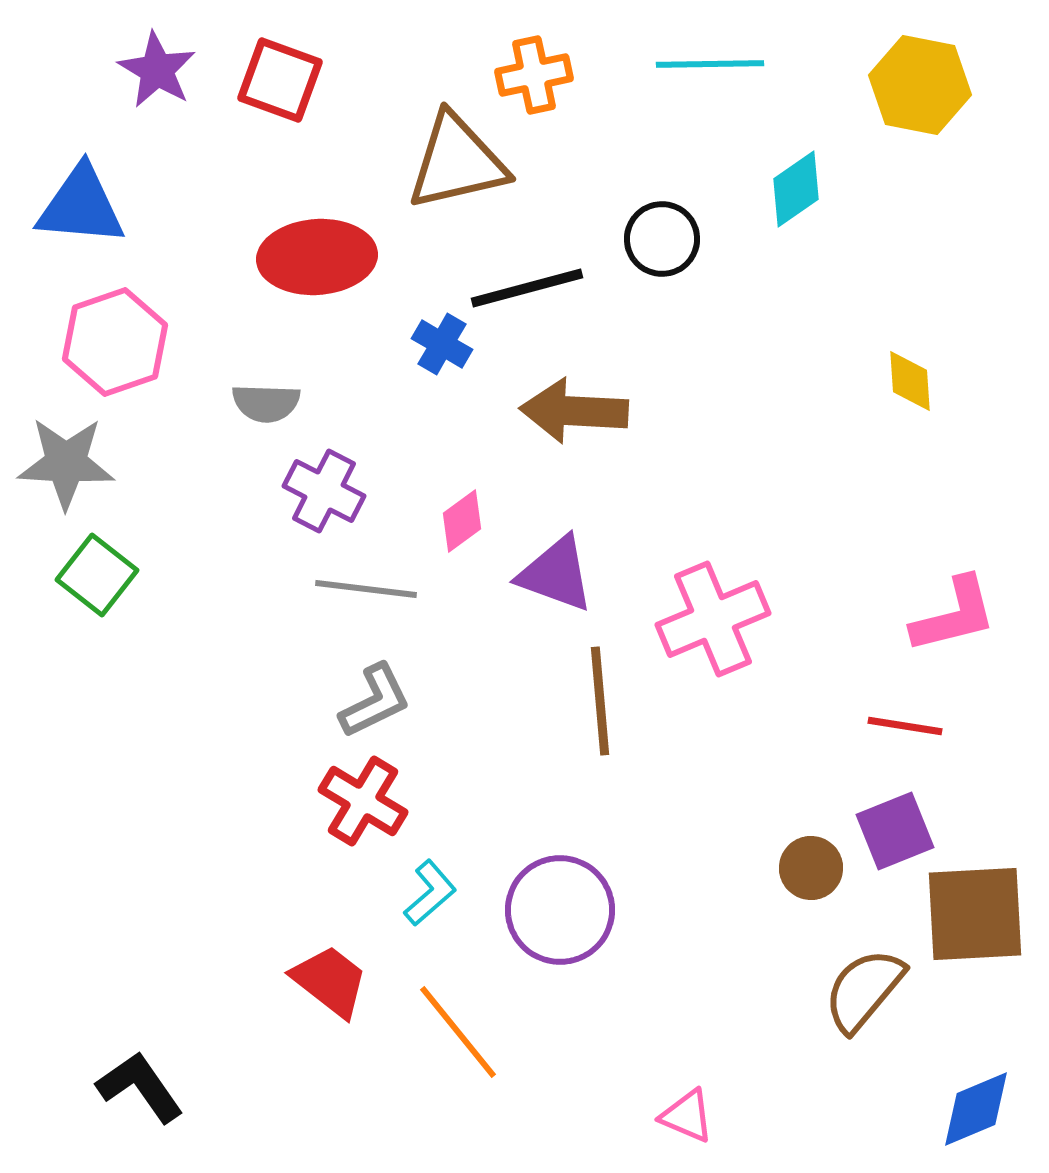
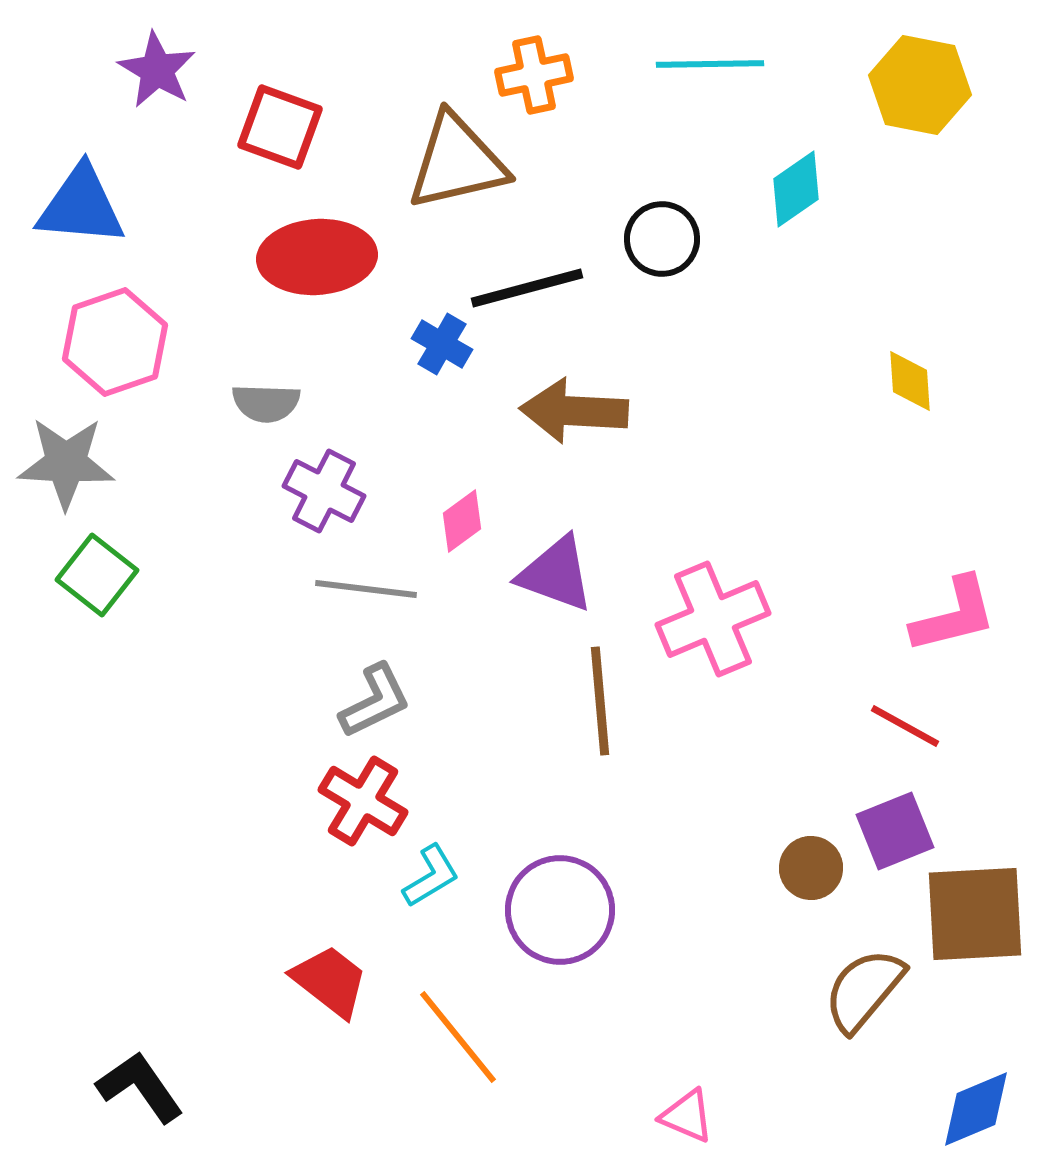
red square: moved 47 px down
red line: rotated 20 degrees clockwise
cyan L-shape: moved 1 px right, 17 px up; rotated 10 degrees clockwise
orange line: moved 5 px down
